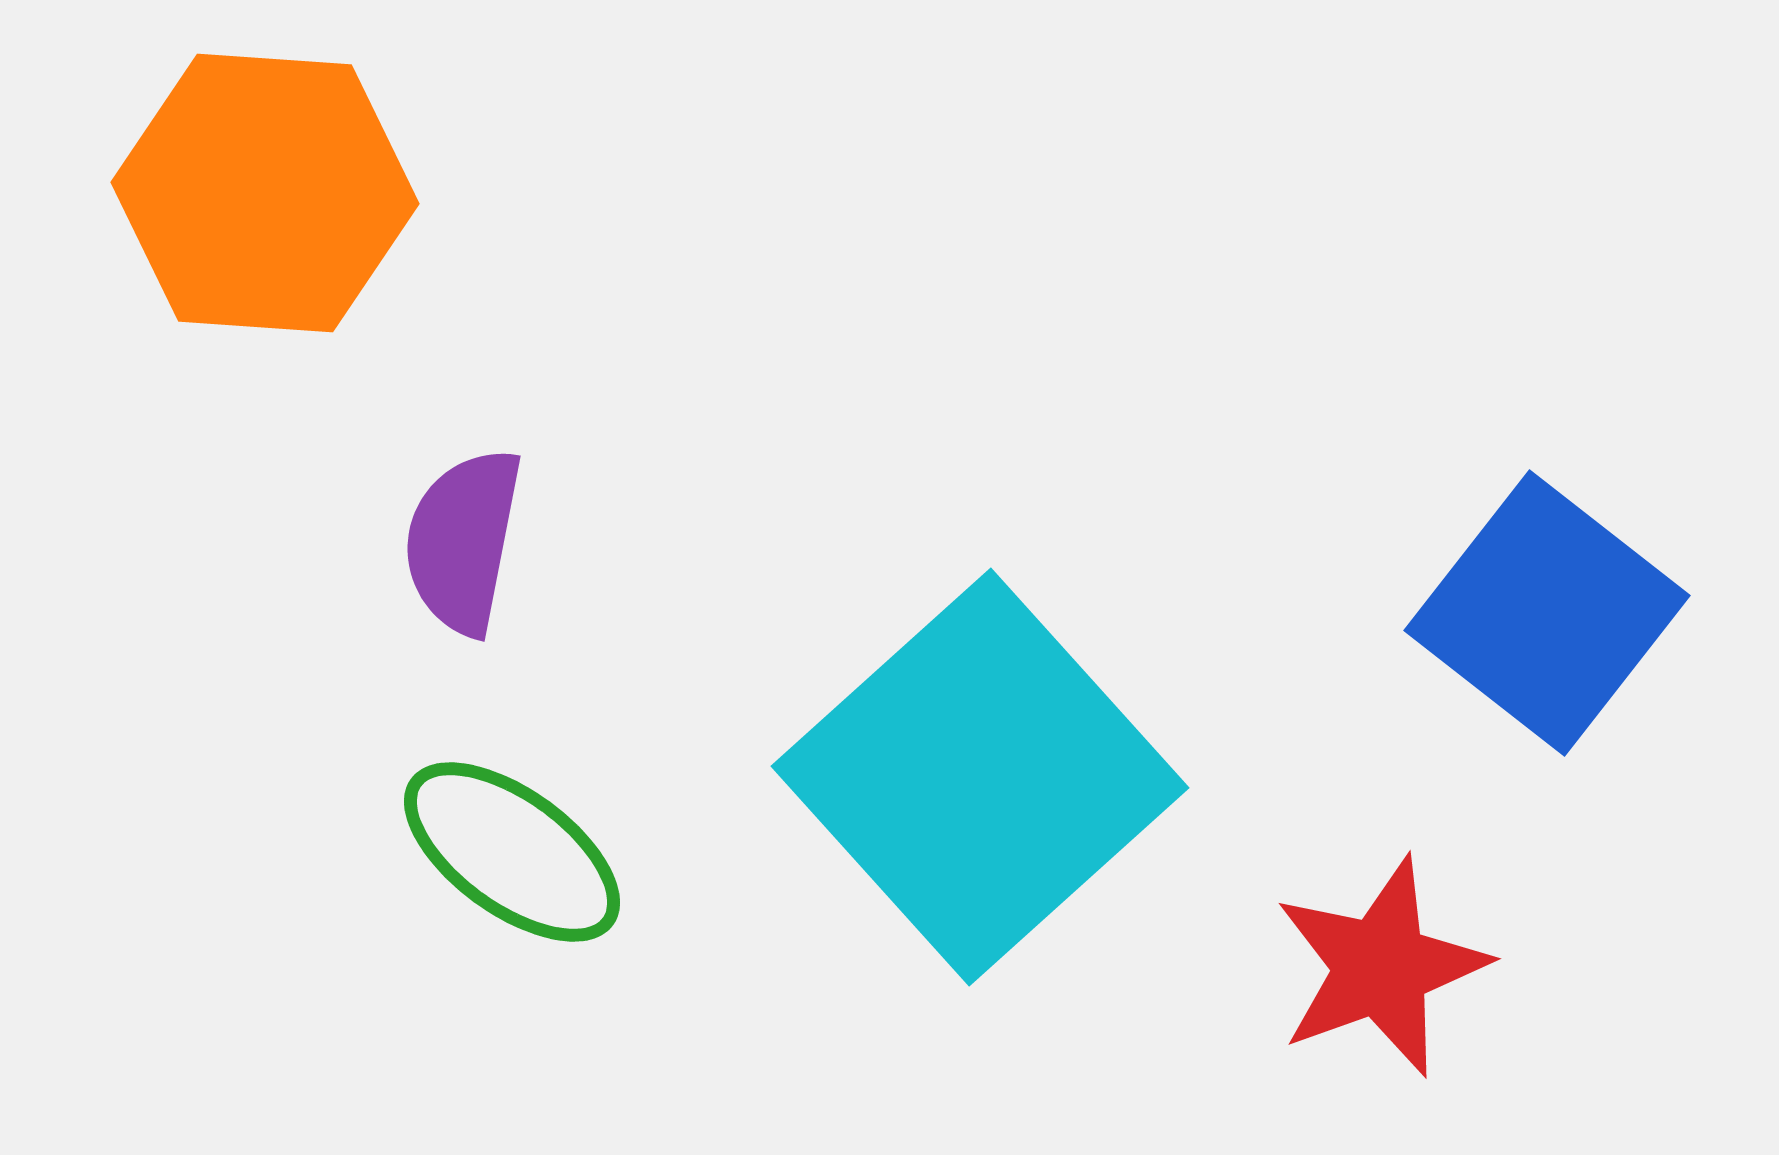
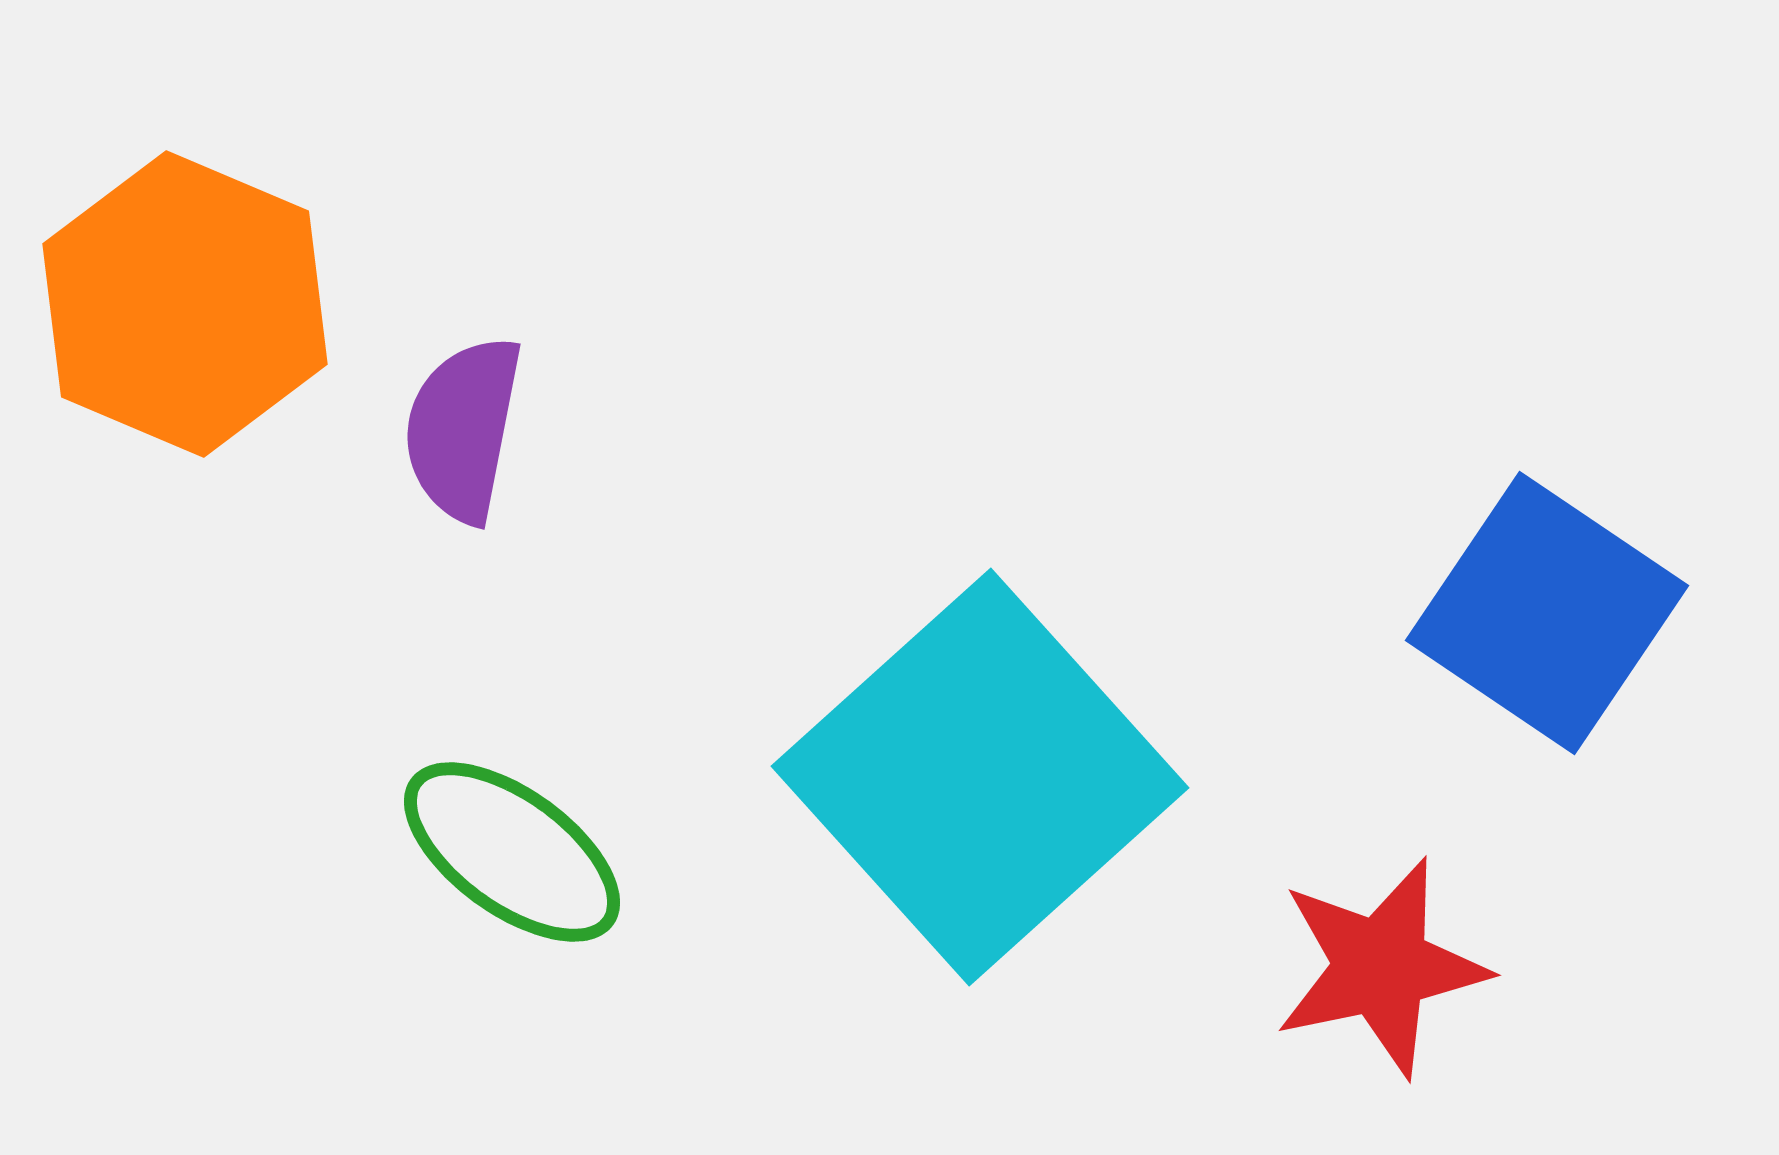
orange hexagon: moved 80 px left, 111 px down; rotated 19 degrees clockwise
purple semicircle: moved 112 px up
blue square: rotated 4 degrees counterclockwise
red star: rotated 8 degrees clockwise
